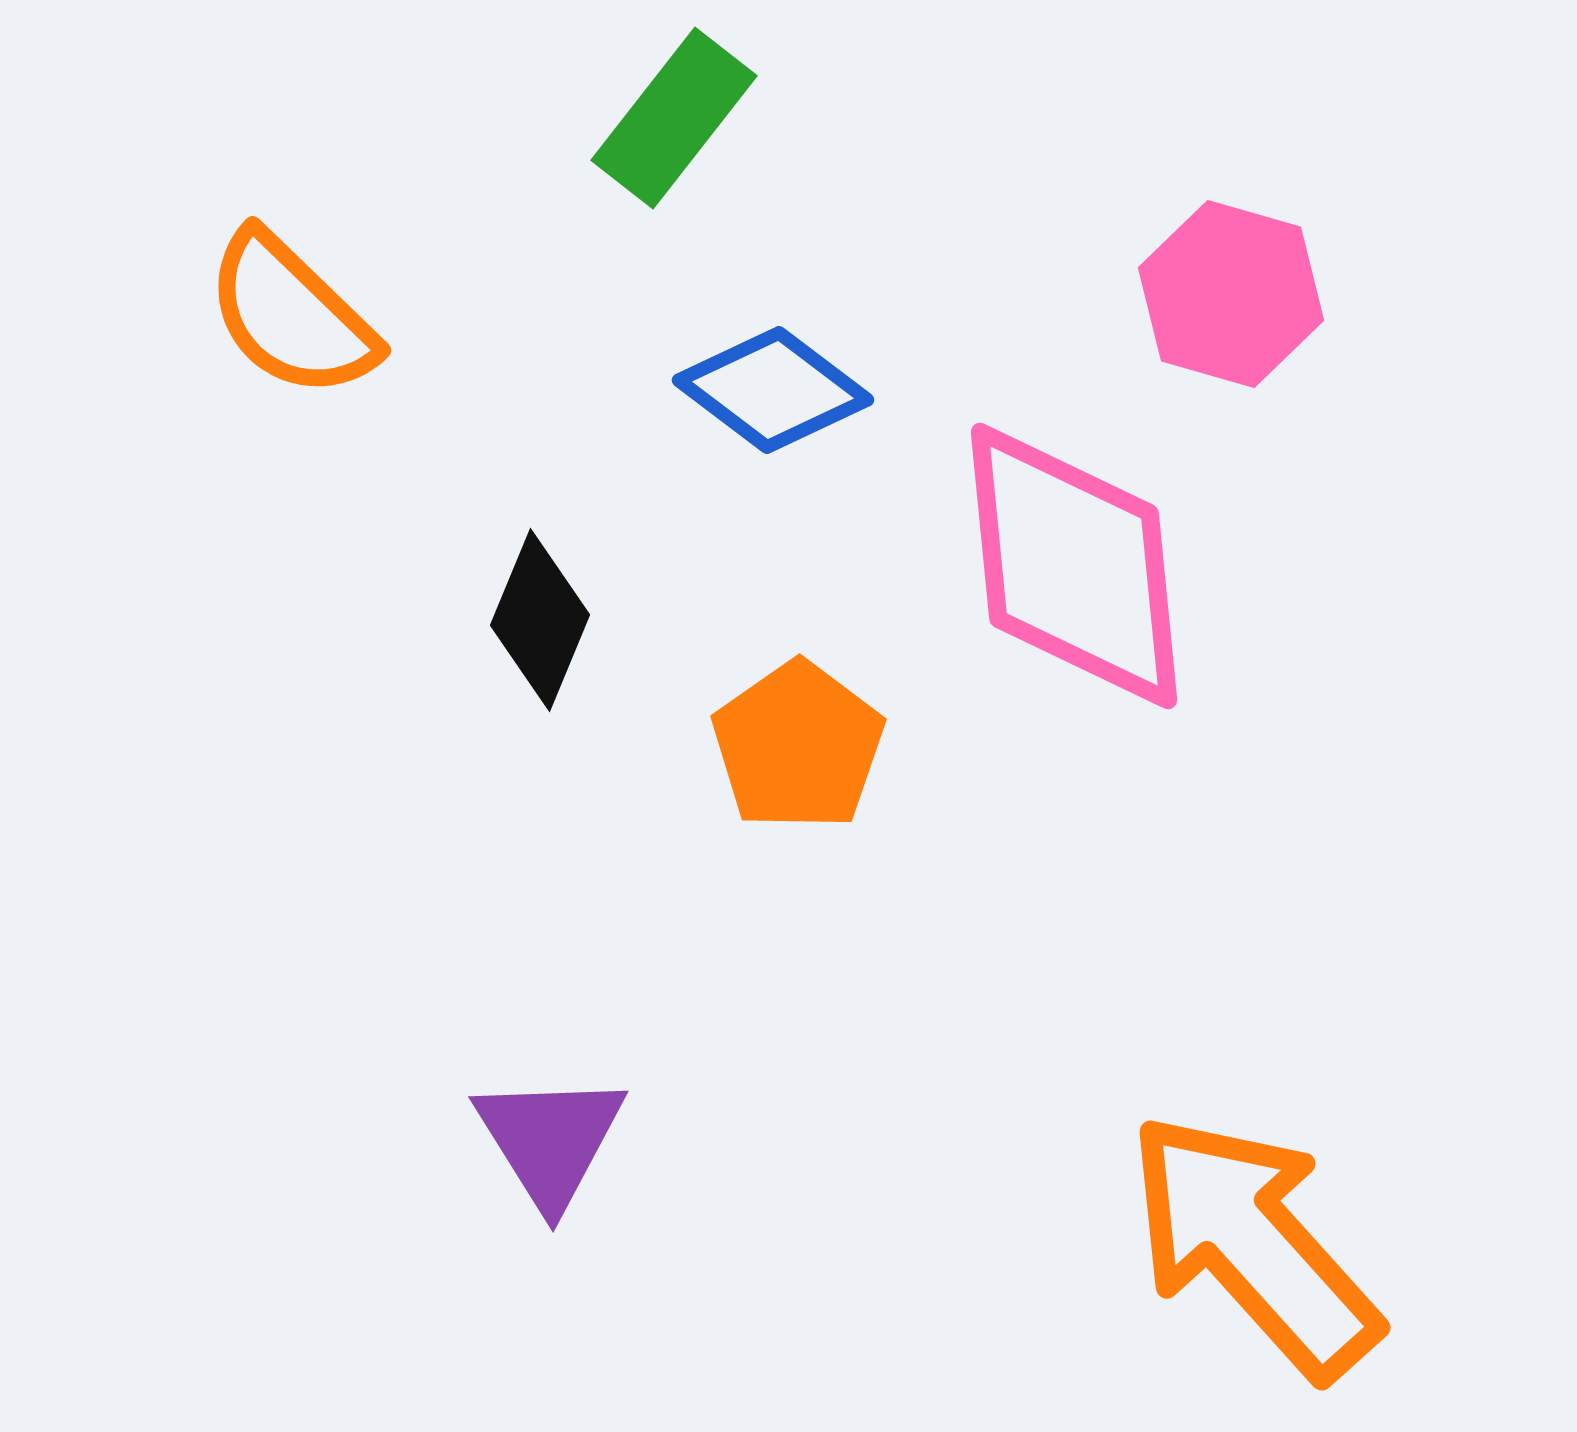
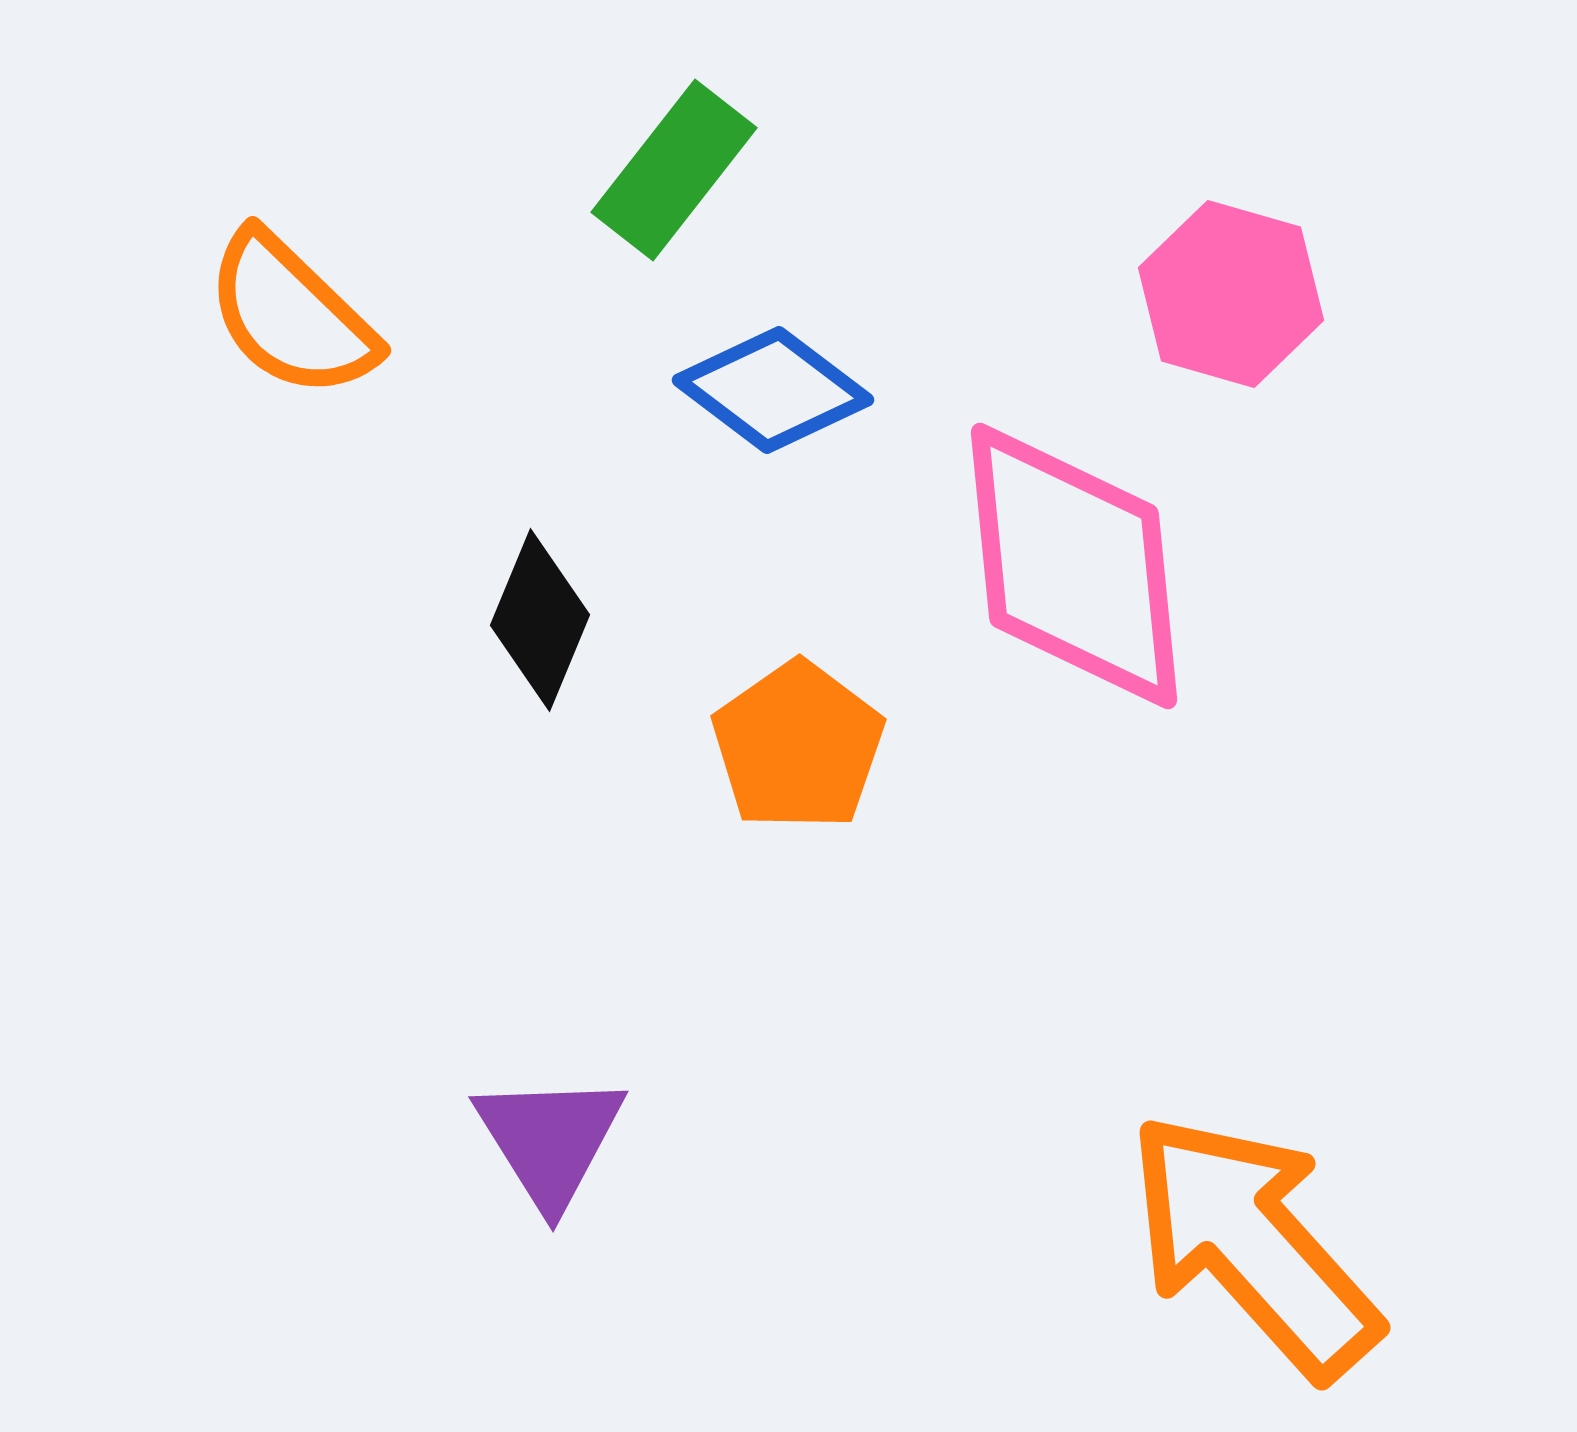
green rectangle: moved 52 px down
